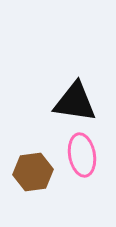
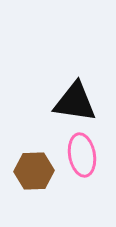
brown hexagon: moved 1 px right, 1 px up; rotated 6 degrees clockwise
